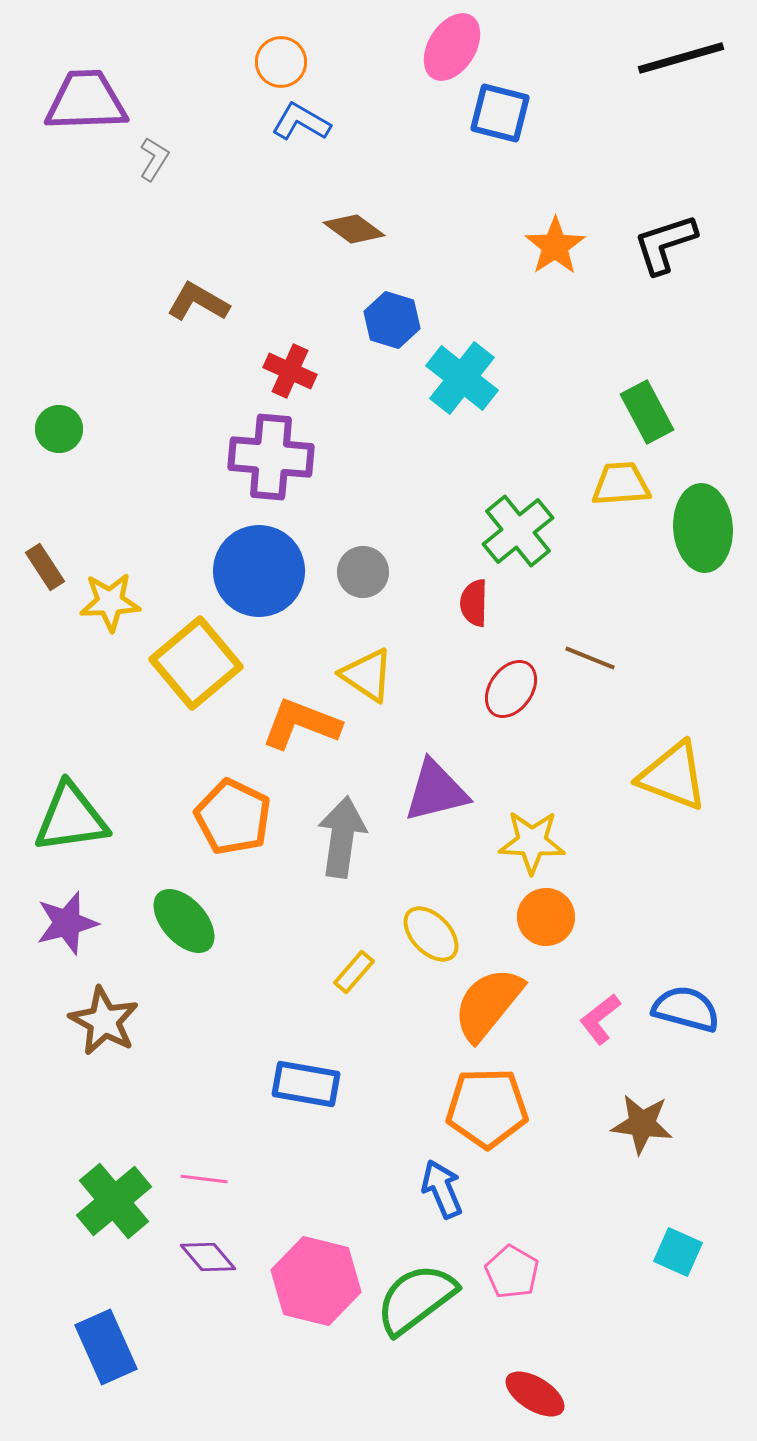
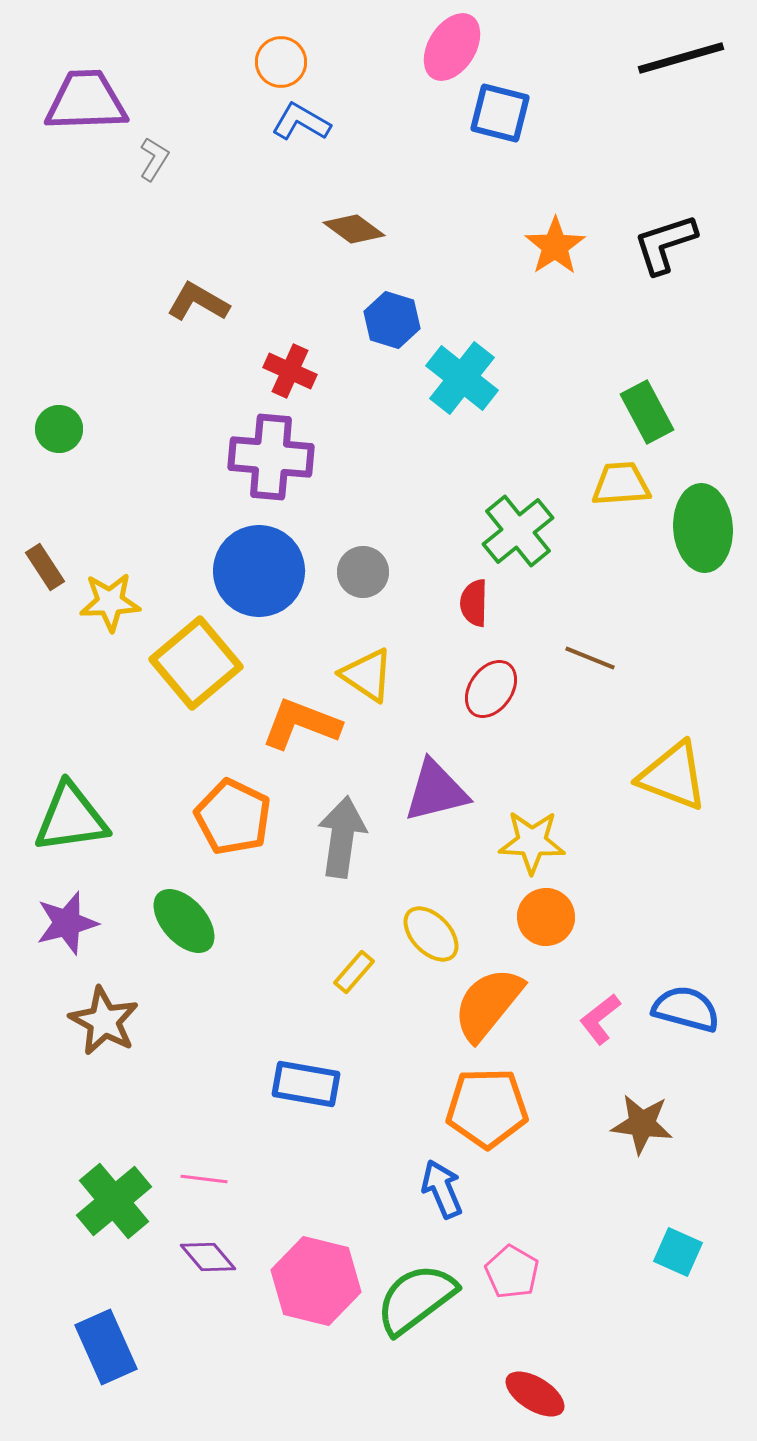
red ellipse at (511, 689): moved 20 px left
